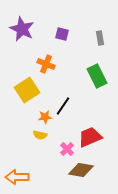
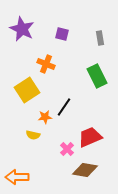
black line: moved 1 px right, 1 px down
yellow semicircle: moved 7 px left
brown diamond: moved 4 px right
